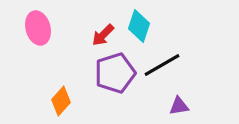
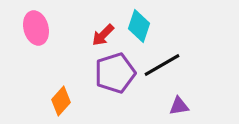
pink ellipse: moved 2 px left
